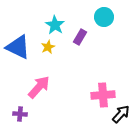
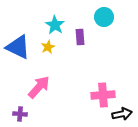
purple rectangle: rotated 35 degrees counterclockwise
black arrow: moved 1 px right; rotated 36 degrees clockwise
